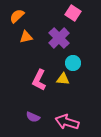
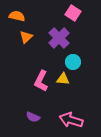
orange semicircle: rotated 56 degrees clockwise
orange triangle: rotated 32 degrees counterclockwise
cyan circle: moved 1 px up
pink L-shape: moved 2 px right, 1 px down
pink arrow: moved 4 px right, 2 px up
